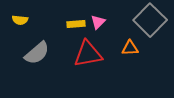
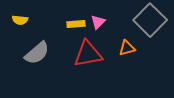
orange triangle: moved 3 px left; rotated 12 degrees counterclockwise
